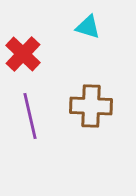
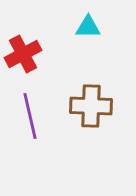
cyan triangle: rotated 16 degrees counterclockwise
red cross: rotated 18 degrees clockwise
